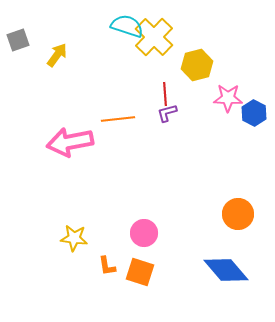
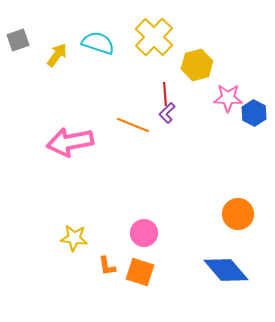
cyan semicircle: moved 29 px left, 17 px down
purple L-shape: rotated 30 degrees counterclockwise
orange line: moved 15 px right, 6 px down; rotated 28 degrees clockwise
